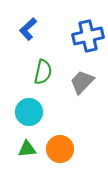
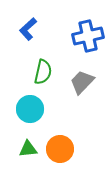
cyan circle: moved 1 px right, 3 px up
green triangle: moved 1 px right
